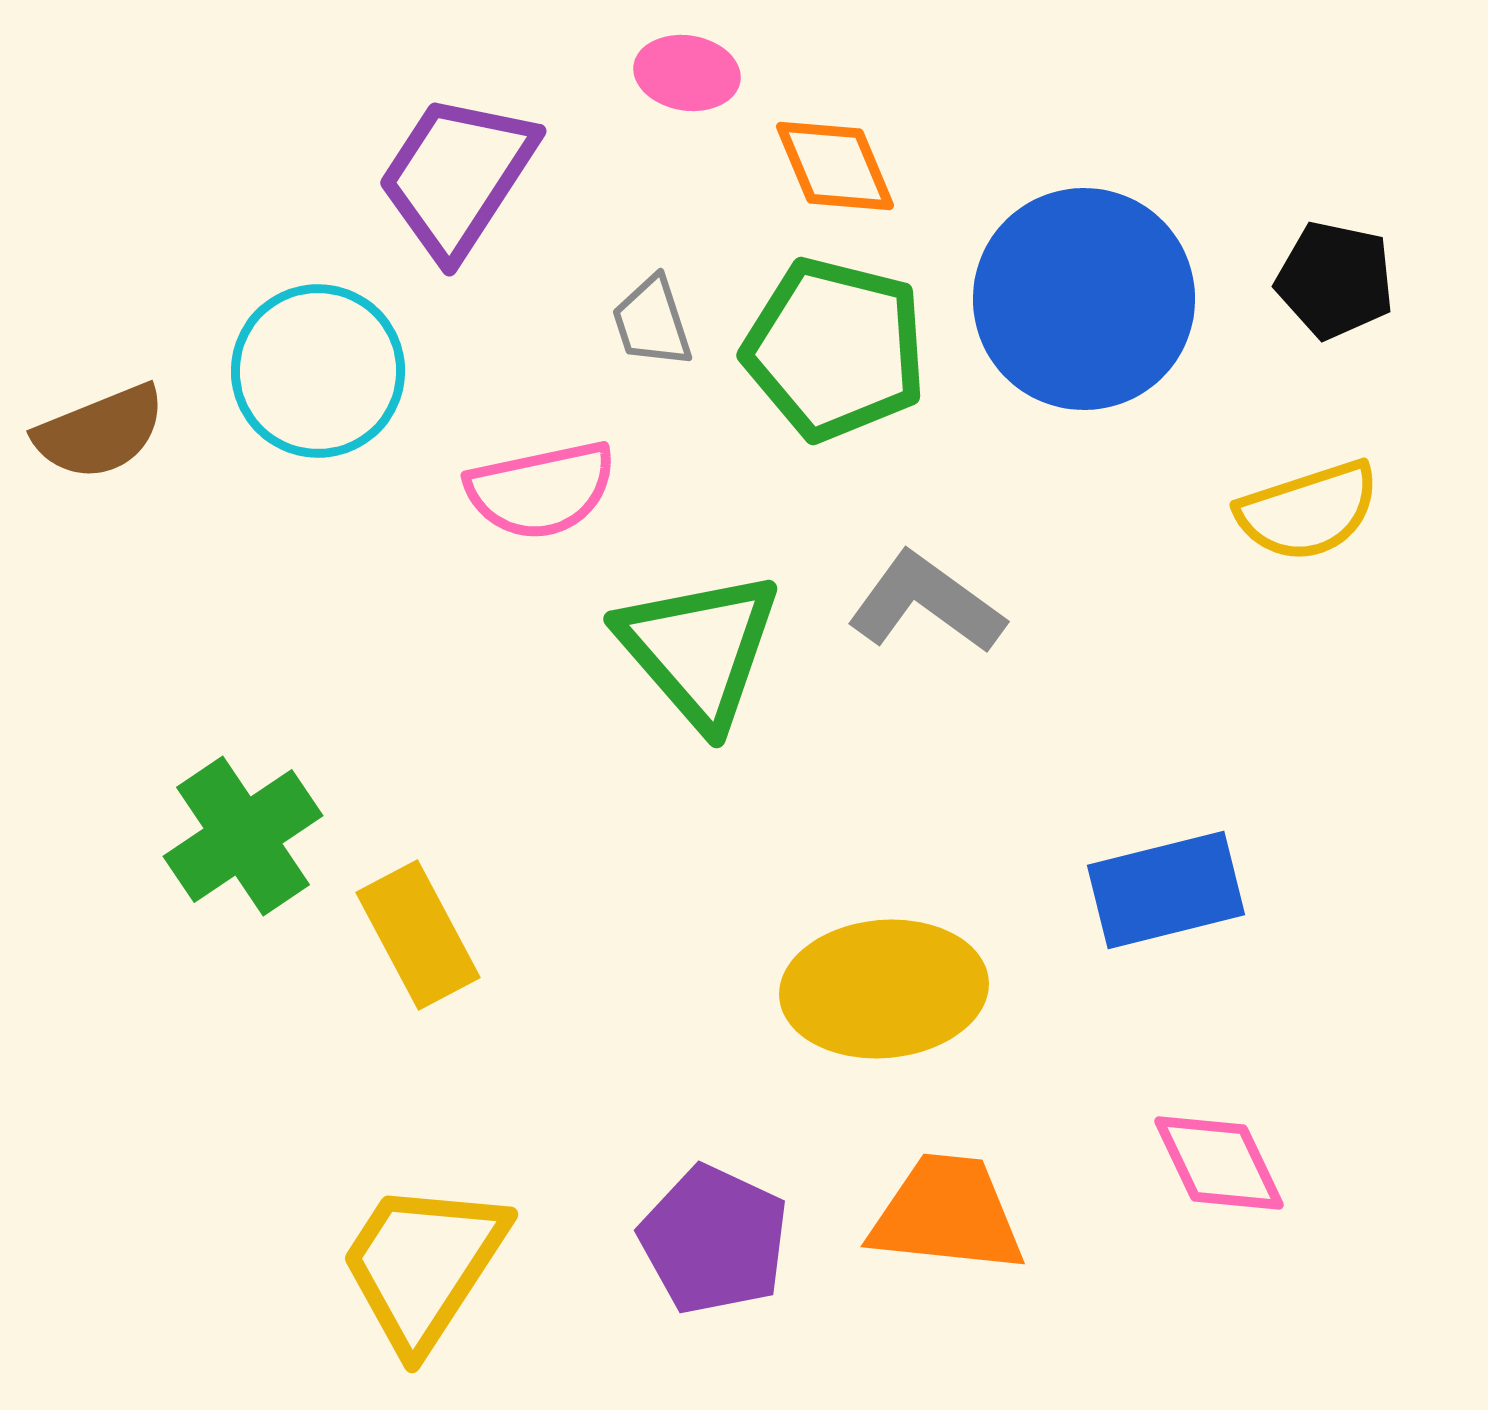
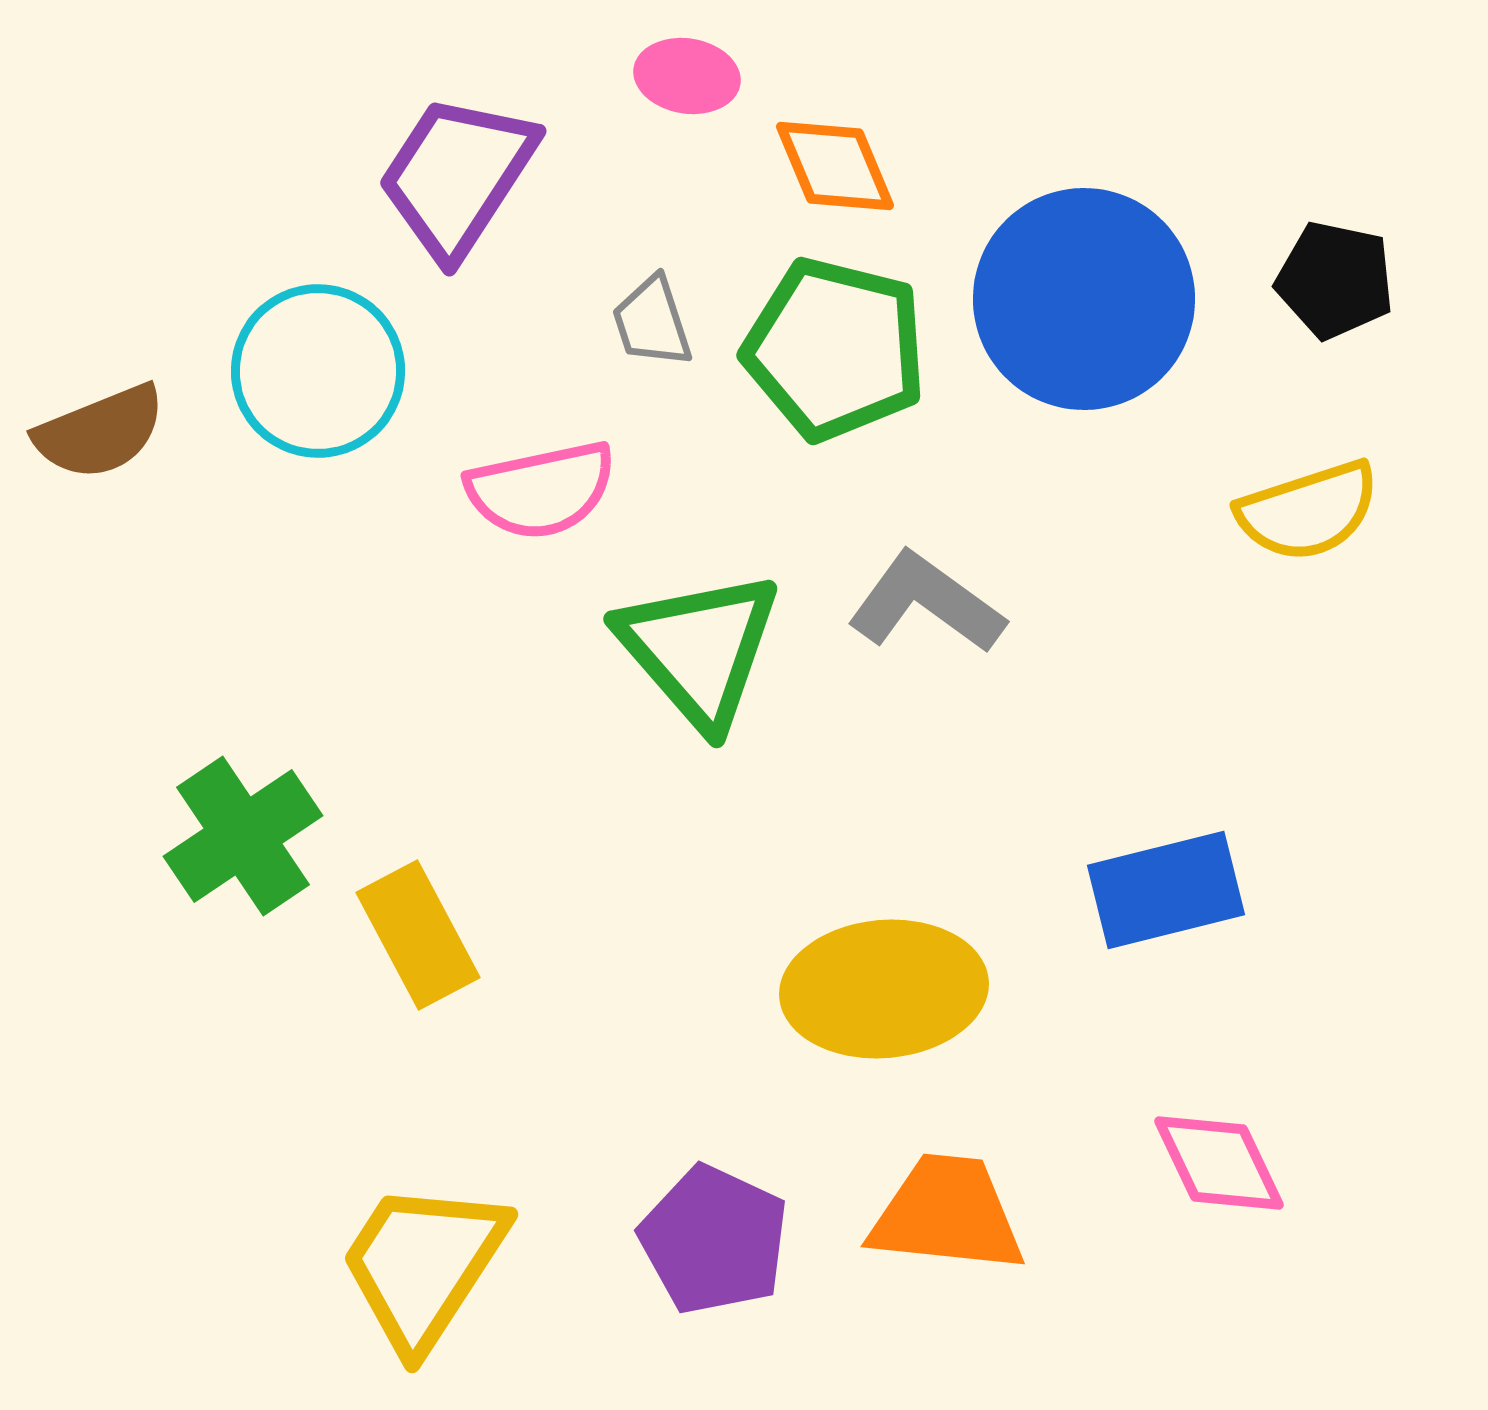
pink ellipse: moved 3 px down
